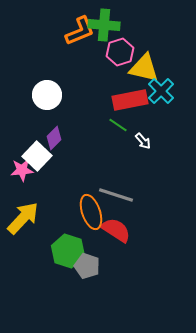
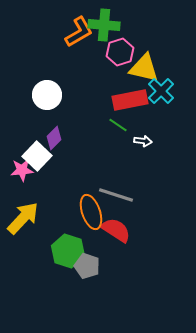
orange L-shape: moved 1 px left, 1 px down; rotated 8 degrees counterclockwise
white arrow: rotated 42 degrees counterclockwise
